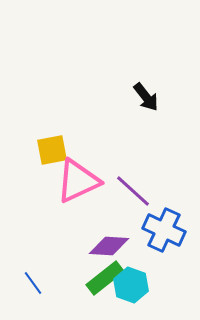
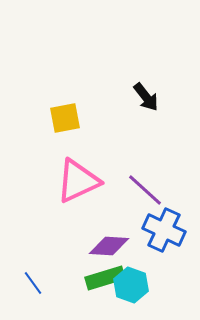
yellow square: moved 13 px right, 32 px up
purple line: moved 12 px right, 1 px up
green rectangle: rotated 21 degrees clockwise
